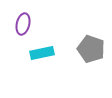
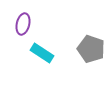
cyan rectangle: rotated 45 degrees clockwise
